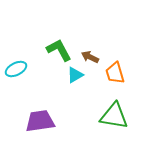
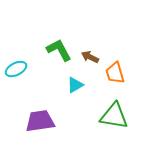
cyan triangle: moved 10 px down
